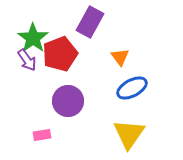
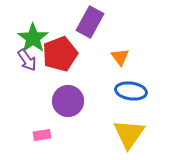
blue ellipse: moved 1 px left, 3 px down; rotated 36 degrees clockwise
